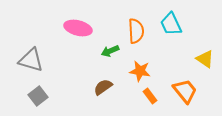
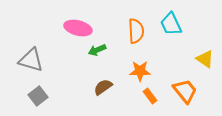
green arrow: moved 13 px left, 1 px up
orange star: rotated 10 degrees counterclockwise
